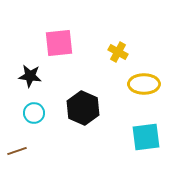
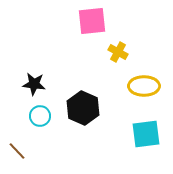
pink square: moved 33 px right, 22 px up
black star: moved 4 px right, 8 px down
yellow ellipse: moved 2 px down
cyan circle: moved 6 px right, 3 px down
cyan square: moved 3 px up
brown line: rotated 66 degrees clockwise
